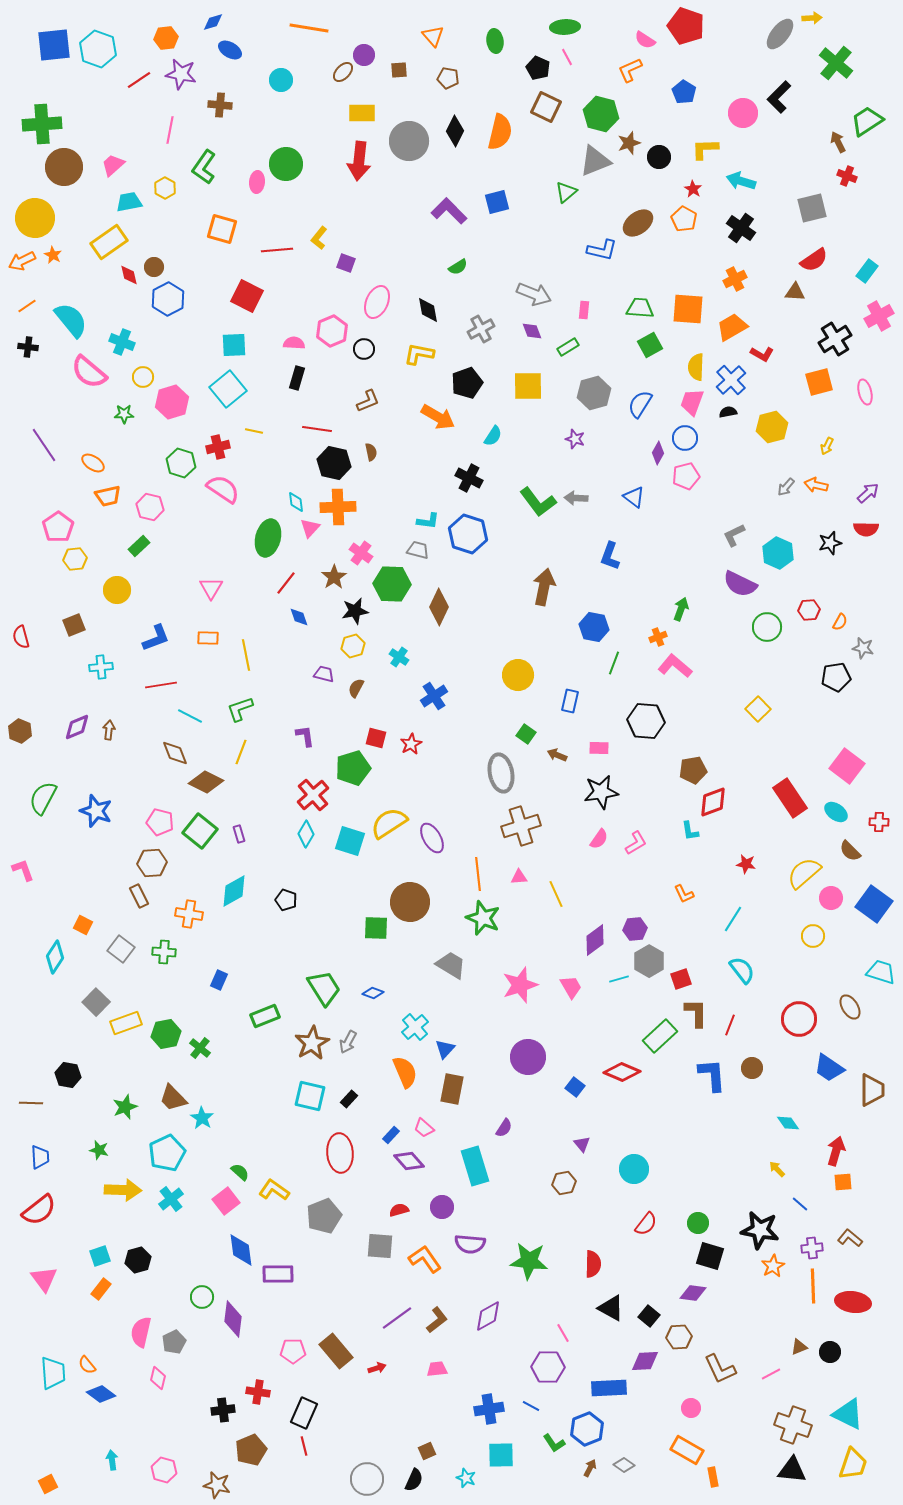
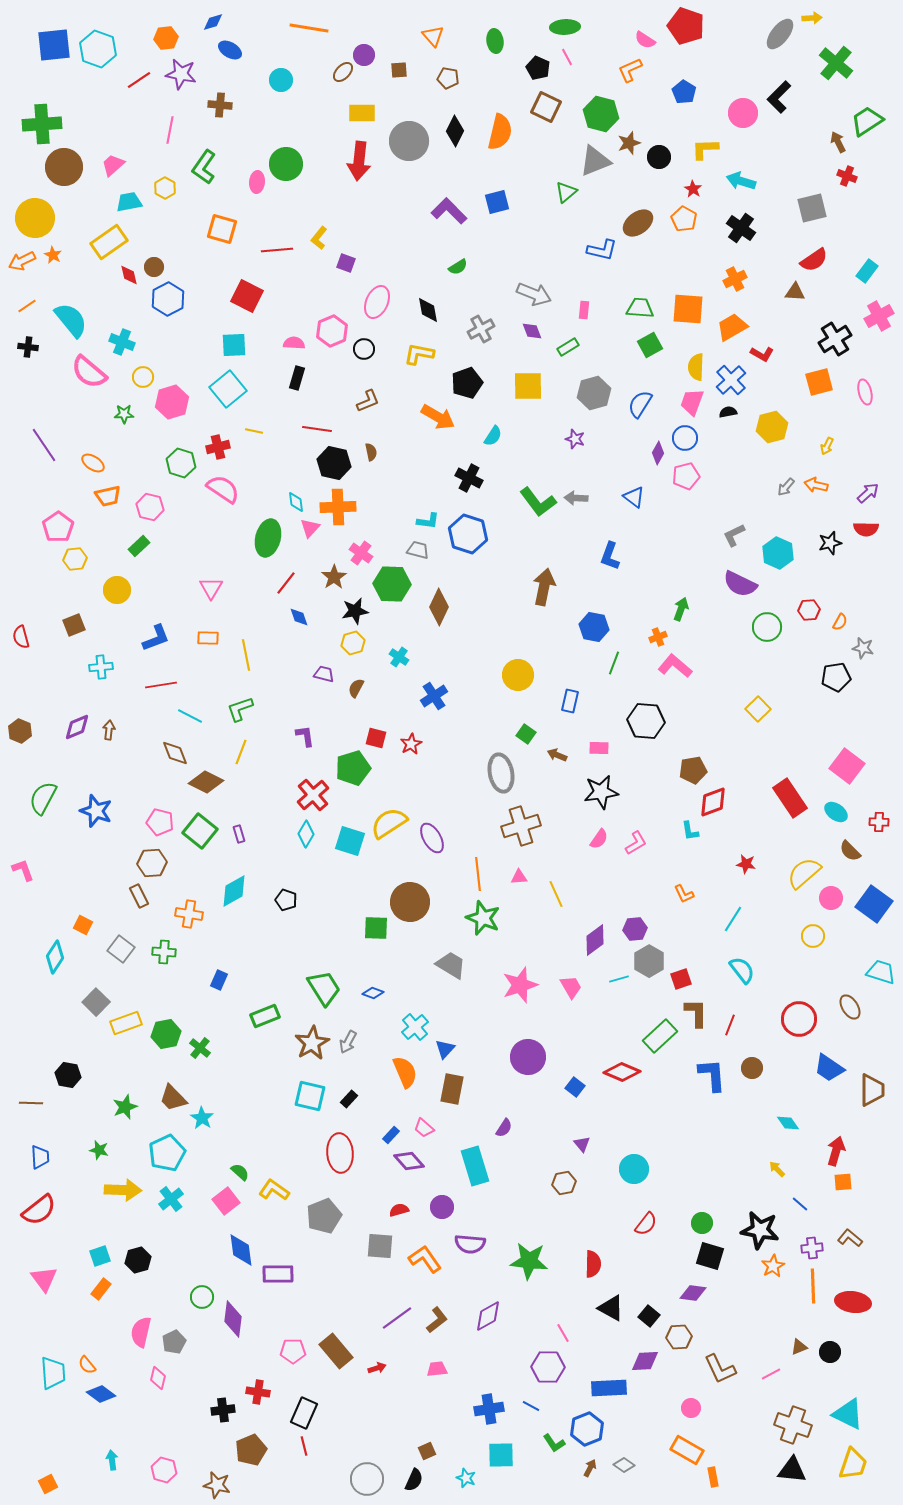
yellow hexagon at (353, 646): moved 3 px up
green circle at (698, 1223): moved 4 px right
